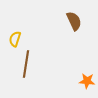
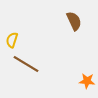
yellow semicircle: moved 3 px left, 1 px down
brown line: rotated 68 degrees counterclockwise
